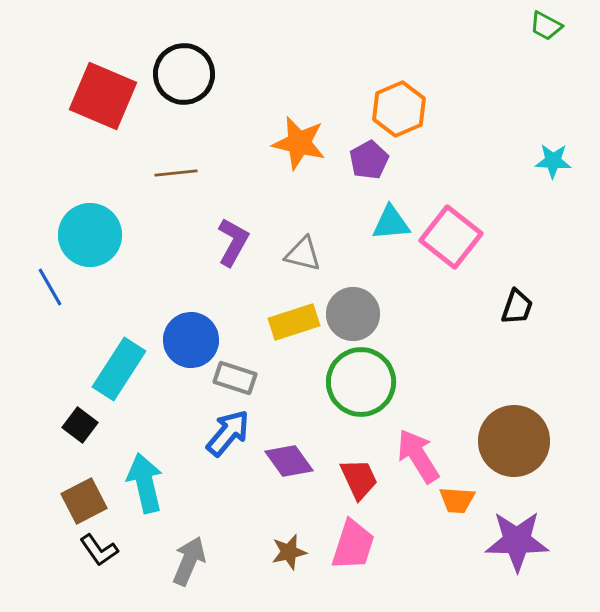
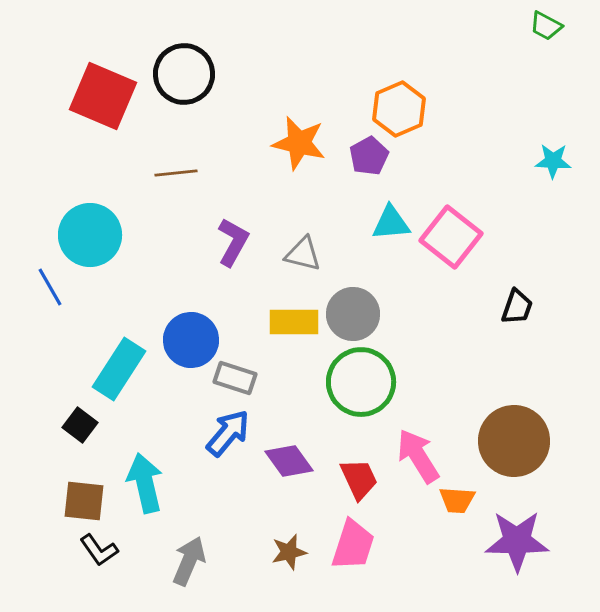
purple pentagon: moved 4 px up
yellow rectangle: rotated 18 degrees clockwise
brown square: rotated 33 degrees clockwise
